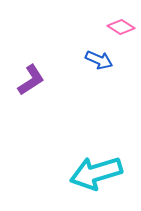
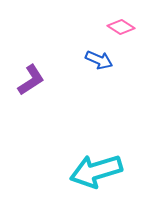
cyan arrow: moved 2 px up
